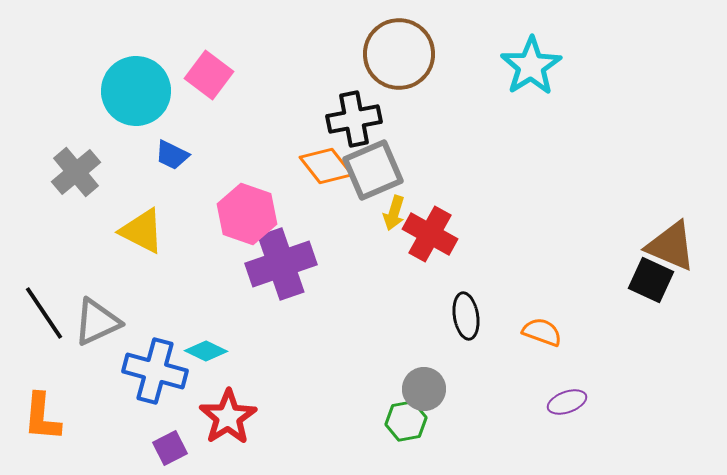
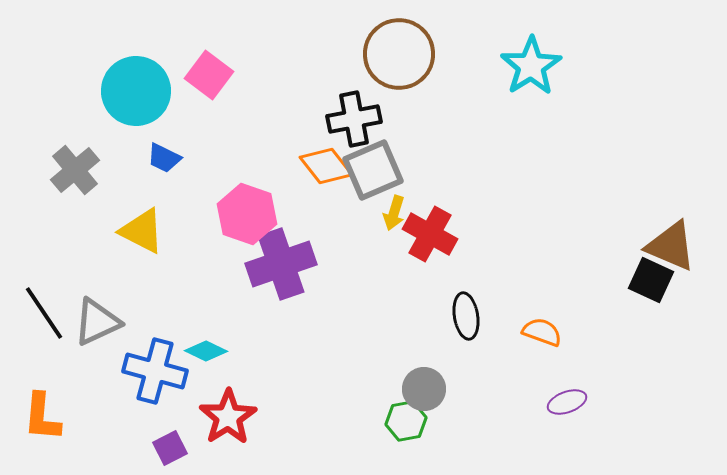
blue trapezoid: moved 8 px left, 3 px down
gray cross: moved 1 px left, 2 px up
